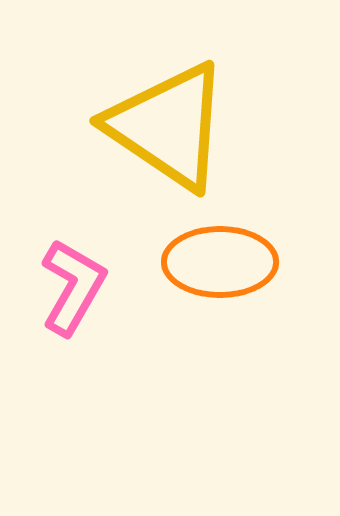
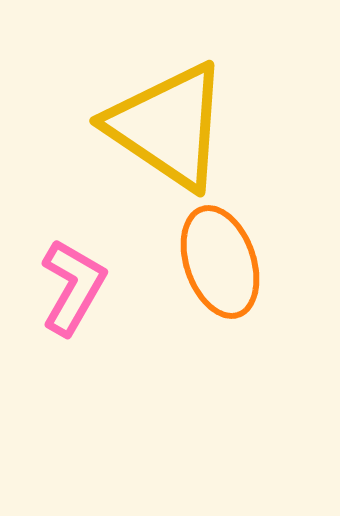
orange ellipse: rotated 71 degrees clockwise
